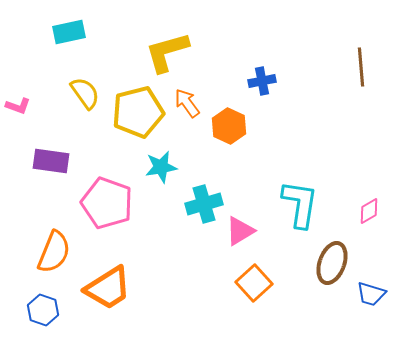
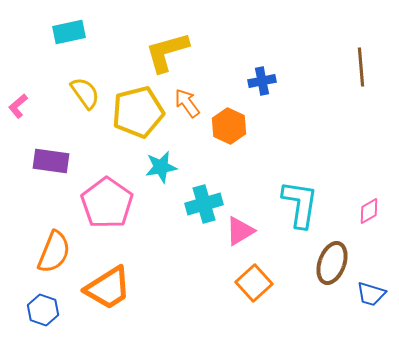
pink L-shape: rotated 120 degrees clockwise
pink pentagon: rotated 15 degrees clockwise
